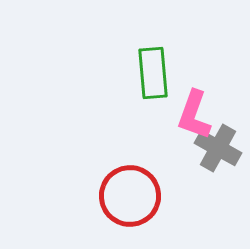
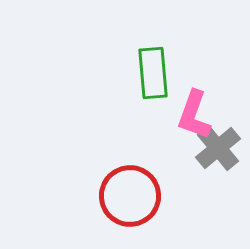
gray cross: rotated 21 degrees clockwise
